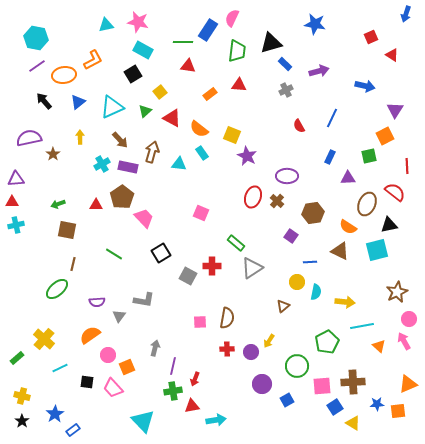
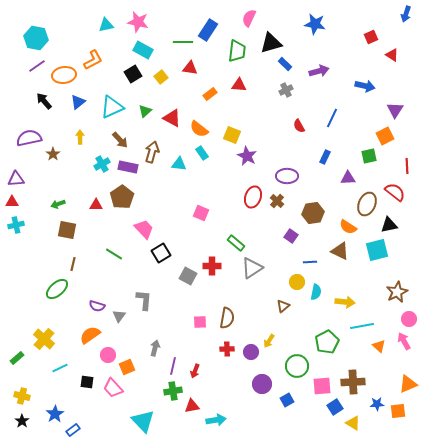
pink semicircle at (232, 18): moved 17 px right
red triangle at (188, 66): moved 2 px right, 2 px down
yellow square at (160, 92): moved 1 px right, 15 px up
blue rectangle at (330, 157): moved 5 px left
pink trapezoid at (144, 218): moved 11 px down
gray L-shape at (144, 300): rotated 95 degrees counterclockwise
purple semicircle at (97, 302): moved 4 px down; rotated 21 degrees clockwise
red arrow at (195, 379): moved 8 px up
